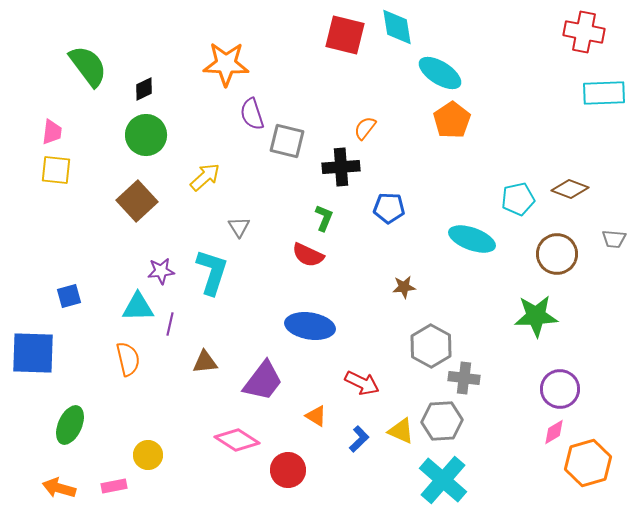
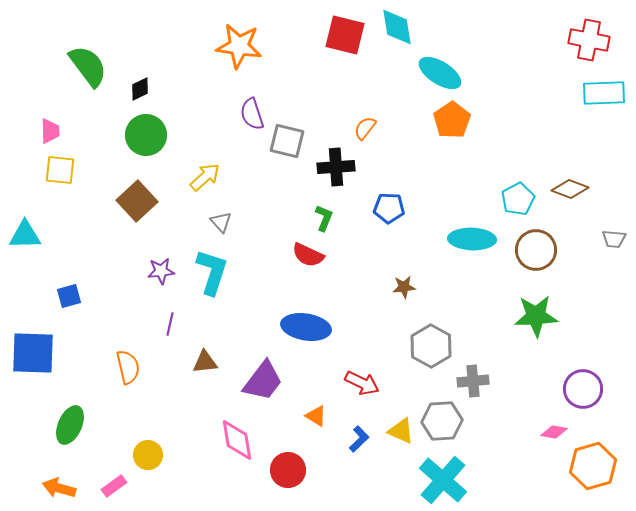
red cross at (584, 32): moved 5 px right, 8 px down
orange star at (226, 64): moved 13 px right, 18 px up; rotated 6 degrees clockwise
black diamond at (144, 89): moved 4 px left
pink trapezoid at (52, 132): moved 2 px left, 1 px up; rotated 8 degrees counterclockwise
black cross at (341, 167): moved 5 px left
yellow square at (56, 170): moved 4 px right
cyan pentagon at (518, 199): rotated 16 degrees counterclockwise
gray triangle at (239, 227): moved 18 px left, 5 px up; rotated 10 degrees counterclockwise
cyan ellipse at (472, 239): rotated 18 degrees counterclockwise
brown circle at (557, 254): moved 21 px left, 4 px up
cyan triangle at (138, 307): moved 113 px left, 72 px up
blue ellipse at (310, 326): moved 4 px left, 1 px down
orange semicircle at (128, 359): moved 8 px down
gray cross at (464, 378): moved 9 px right, 3 px down; rotated 12 degrees counterclockwise
purple circle at (560, 389): moved 23 px right
pink diamond at (554, 432): rotated 40 degrees clockwise
pink diamond at (237, 440): rotated 48 degrees clockwise
orange hexagon at (588, 463): moved 5 px right, 3 px down
pink rectangle at (114, 486): rotated 25 degrees counterclockwise
